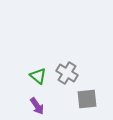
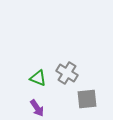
green triangle: moved 2 px down; rotated 18 degrees counterclockwise
purple arrow: moved 2 px down
